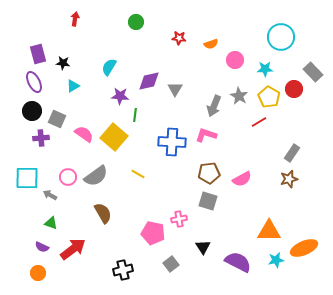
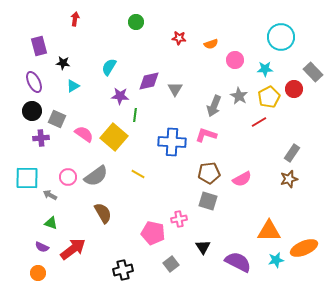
purple rectangle at (38, 54): moved 1 px right, 8 px up
yellow pentagon at (269, 97): rotated 15 degrees clockwise
